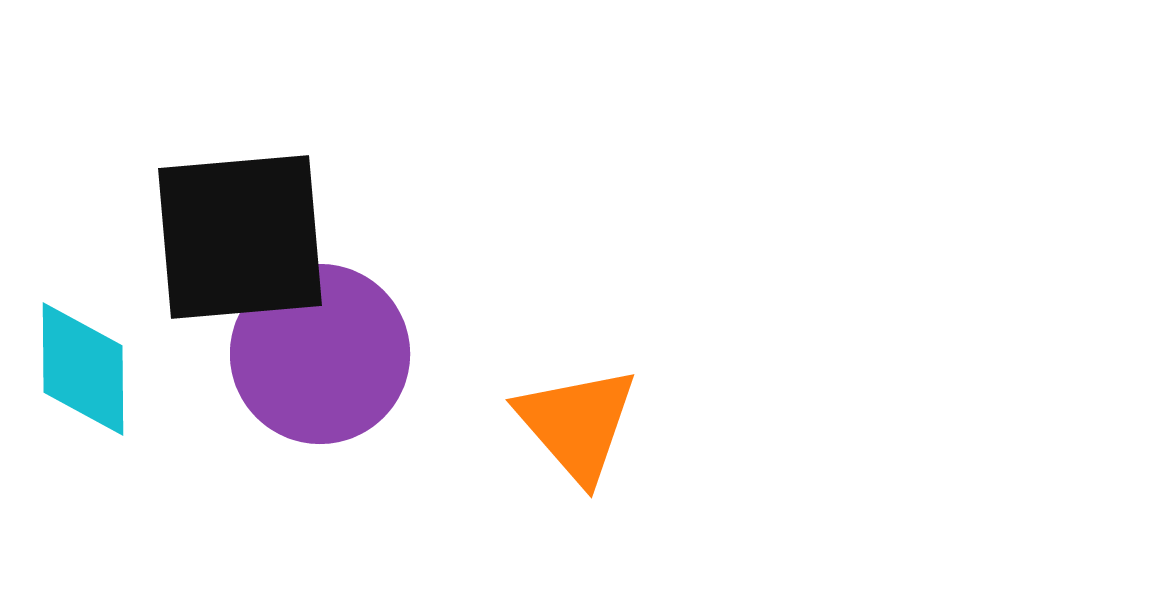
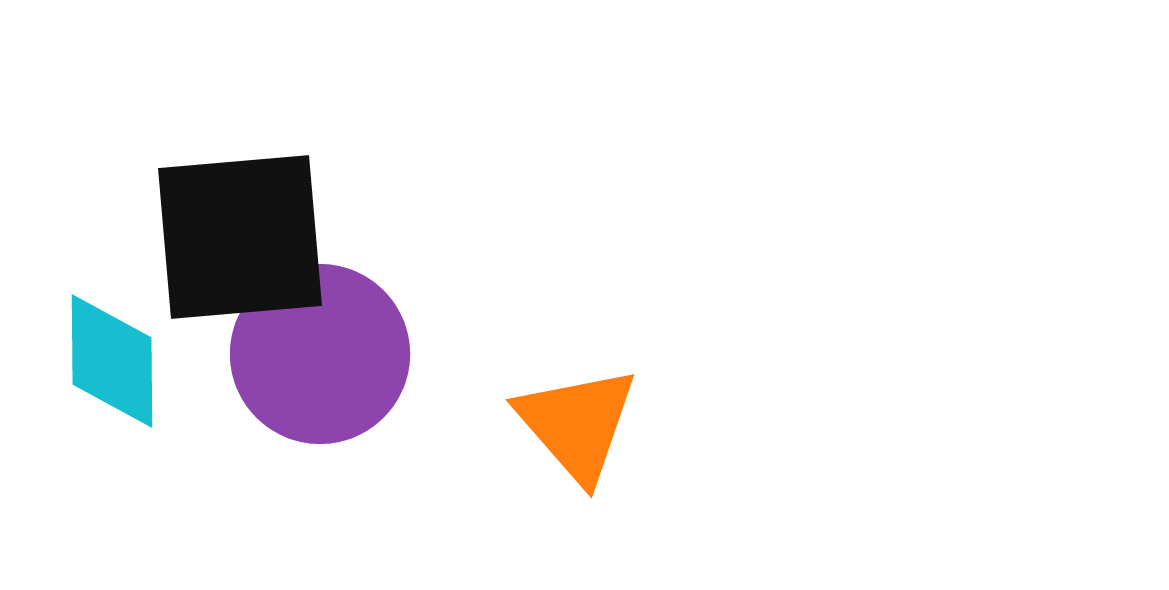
cyan diamond: moved 29 px right, 8 px up
